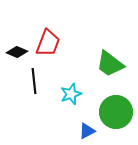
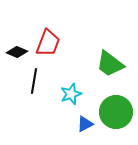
black line: rotated 15 degrees clockwise
blue triangle: moved 2 px left, 7 px up
